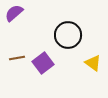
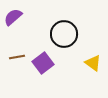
purple semicircle: moved 1 px left, 4 px down
black circle: moved 4 px left, 1 px up
brown line: moved 1 px up
